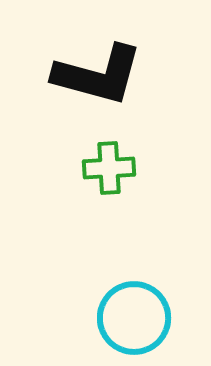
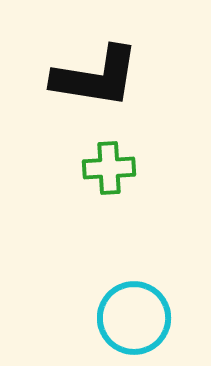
black L-shape: moved 2 px left, 2 px down; rotated 6 degrees counterclockwise
